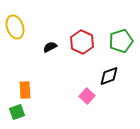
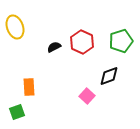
black semicircle: moved 4 px right
orange rectangle: moved 4 px right, 3 px up
